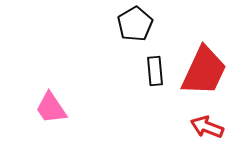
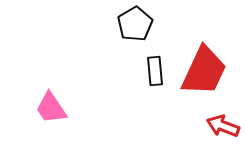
red arrow: moved 16 px right, 1 px up
